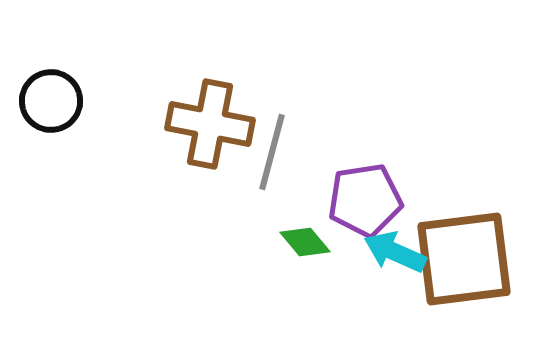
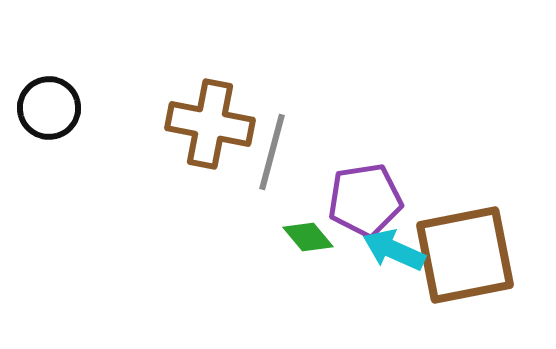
black circle: moved 2 px left, 7 px down
green diamond: moved 3 px right, 5 px up
cyan arrow: moved 1 px left, 2 px up
brown square: moved 1 px right, 4 px up; rotated 4 degrees counterclockwise
